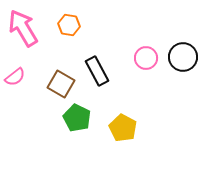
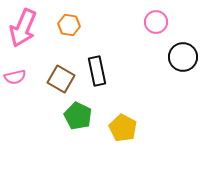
pink arrow: rotated 126 degrees counterclockwise
pink circle: moved 10 px right, 36 px up
black rectangle: rotated 16 degrees clockwise
pink semicircle: rotated 25 degrees clockwise
brown square: moved 5 px up
green pentagon: moved 1 px right, 2 px up
